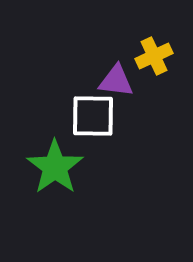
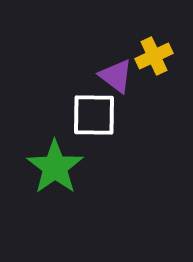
purple triangle: moved 5 px up; rotated 30 degrees clockwise
white square: moved 1 px right, 1 px up
